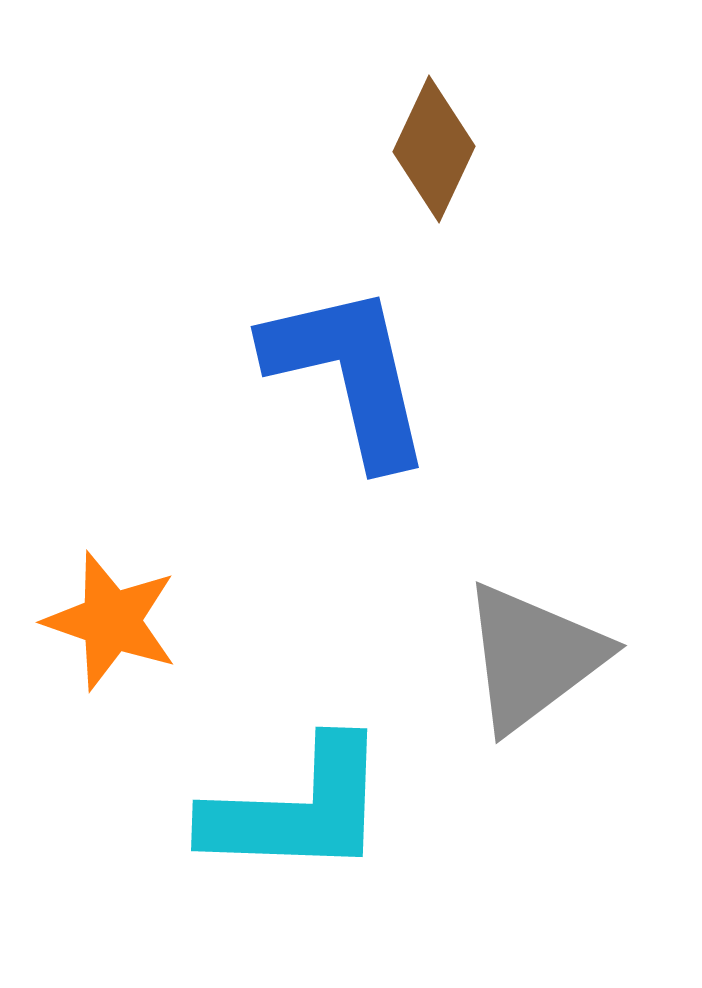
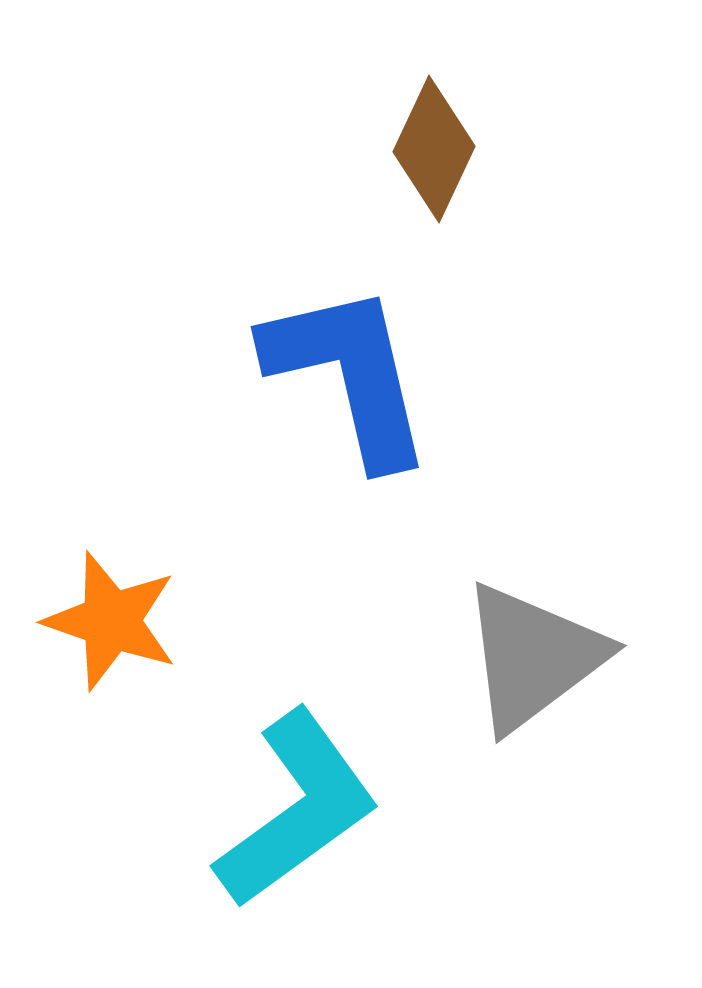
cyan L-shape: rotated 38 degrees counterclockwise
